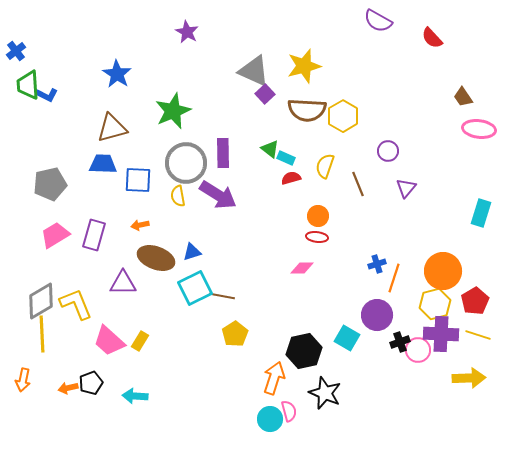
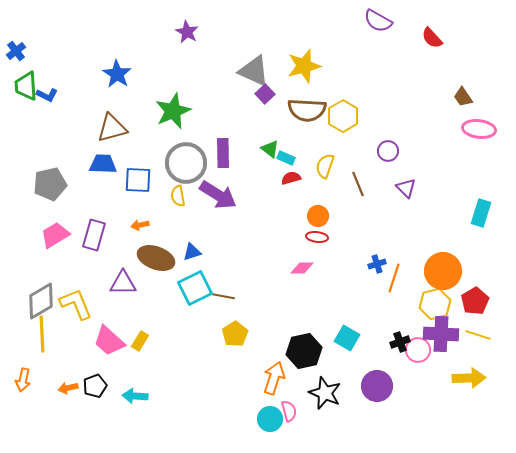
green trapezoid at (28, 85): moved 2 px left, 1 px down
purple triangle at (406, 188): rotated 25 degrees counterclockwise
purple circle at (377, 315): moved 71 px down
black pentagon at (91, 383): moved 4 px right, 3 px down
